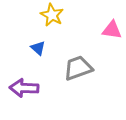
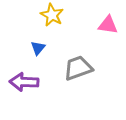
pink triangle: moved 4 px left, 5 px up
blue triangle: rotated 28 degrees clockwise
purple arrow: moved 6 px up
